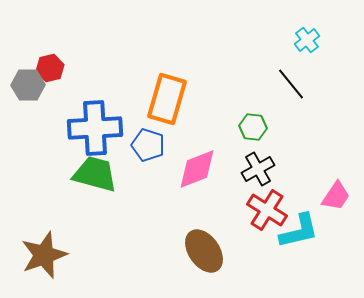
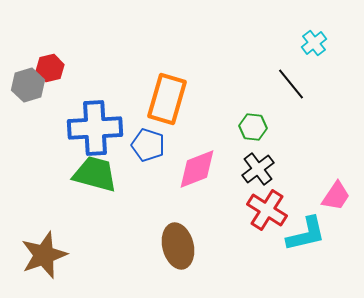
cyan cross: moved 7 px right, 3 px down
gray hexagon: rotated 16 degrees counterclockwise
black cross: rotated 8 degrees counterclockwise
cyan L-shape: moved 7 px right, 3 px down
brown ellipse: moved 26 px left, 5 px up; rotated 21 degrees clockwise
